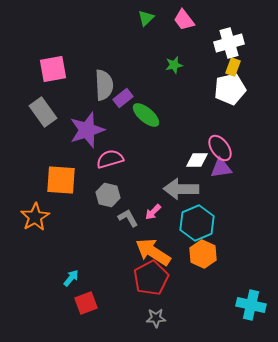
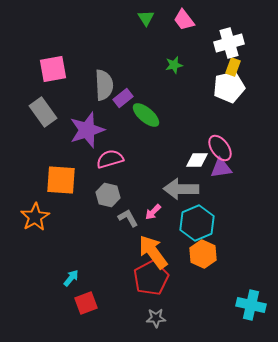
green triangle: rotated 18 degrees counterclockwise
white pentagon: moved 1 px left, 2 px up
orange arrow: rotated 21 degrees clockwise
